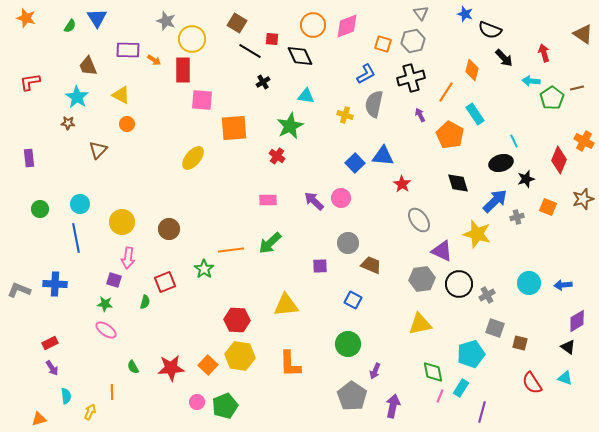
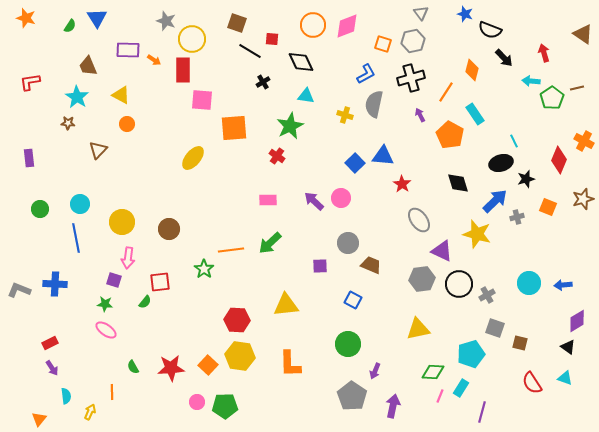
brown square at (237, 23): rotated 12 degrees counterclockwise
black diamond at (300, 56): moved 1 px right, 6 px down
red square at (165, 282): moved 5 px left; rotated 15 degrees clockwise
green semicircle at (145, 302): rotated 24 degrees clockwise
yellow triangle at (420, 324): moved 2 px left, 5 px down
green diamond at (433, 372): rotated 75 degrees counterclockwise
green pentagon at (225, 406): rotated 20 degrees clockwise
orange triangle at (39, 419): rotated 35 degrees counterclockwise
